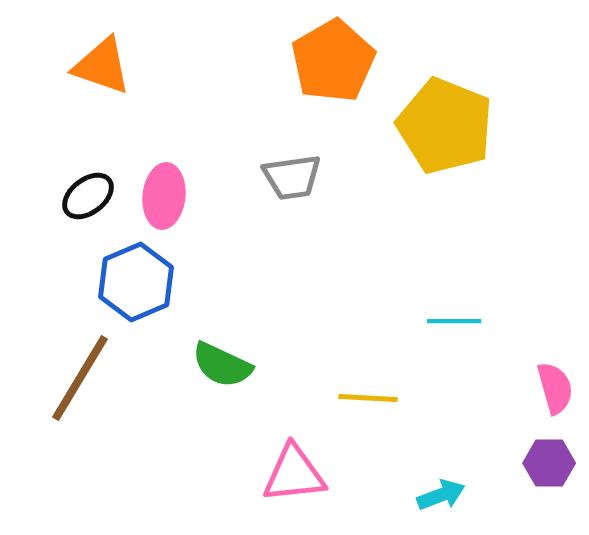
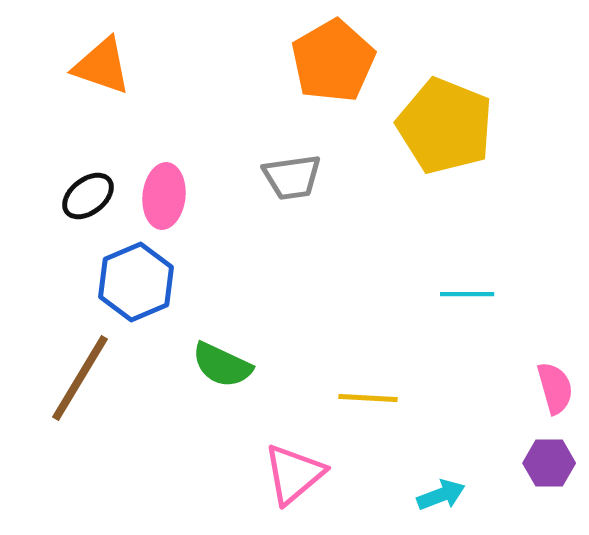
cyan line: moved 13 px right, 27 px up
pink triangle: rotated 34 degrees counterclockwise
